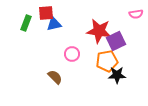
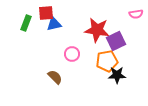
red star: moved 2 px left, 1 px up
